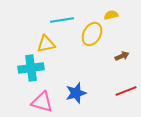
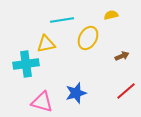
yellow ellipse: moved 4 px left, 4 px down
cyan cross: moved 5 px left, 4 px up
red line: rotated 20 degrees counterclockwise
